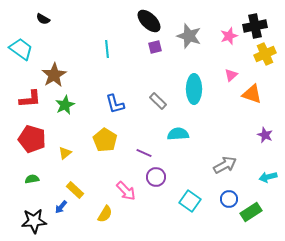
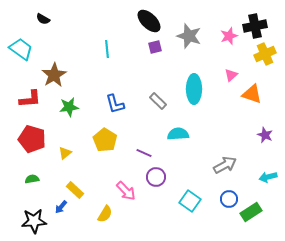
green star: moved 4 px right, 2 px down; rotated 18 degrees clockwise
